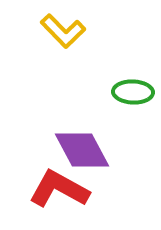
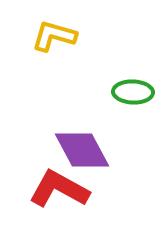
yellow L-shape: moved 9 px left, 5 px down; rotated 150 degrees clockwise
